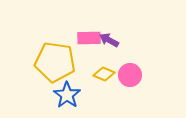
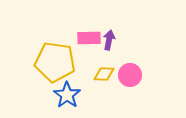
purple arrow: rotated 72 degrees clockwise
yellow diamond: rotated 20 degrees counterclockwise
